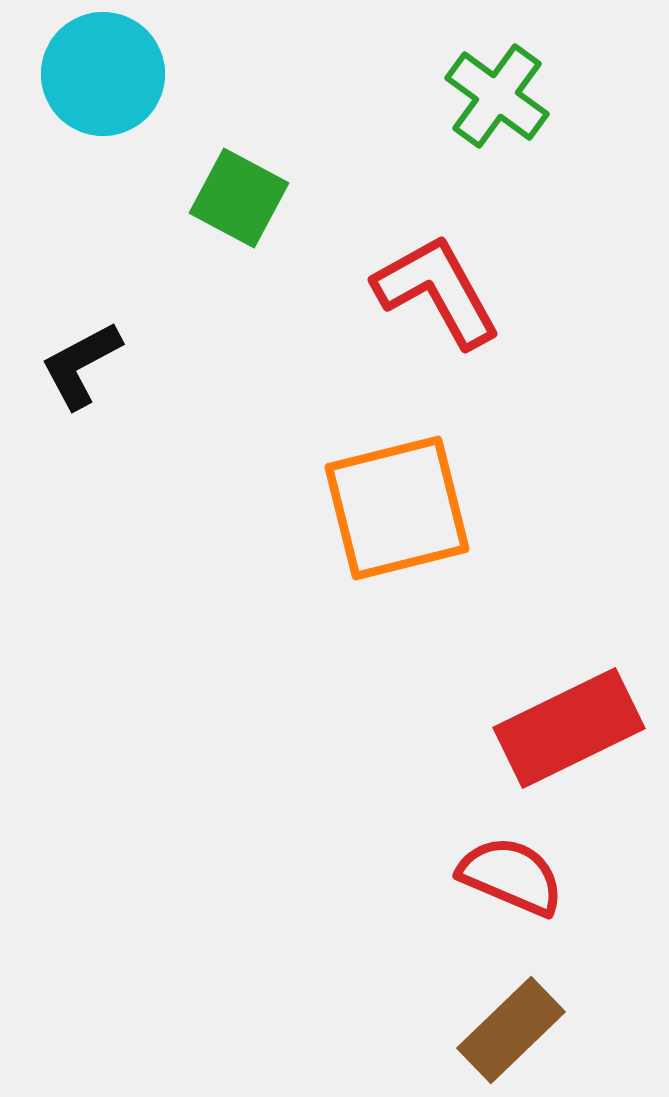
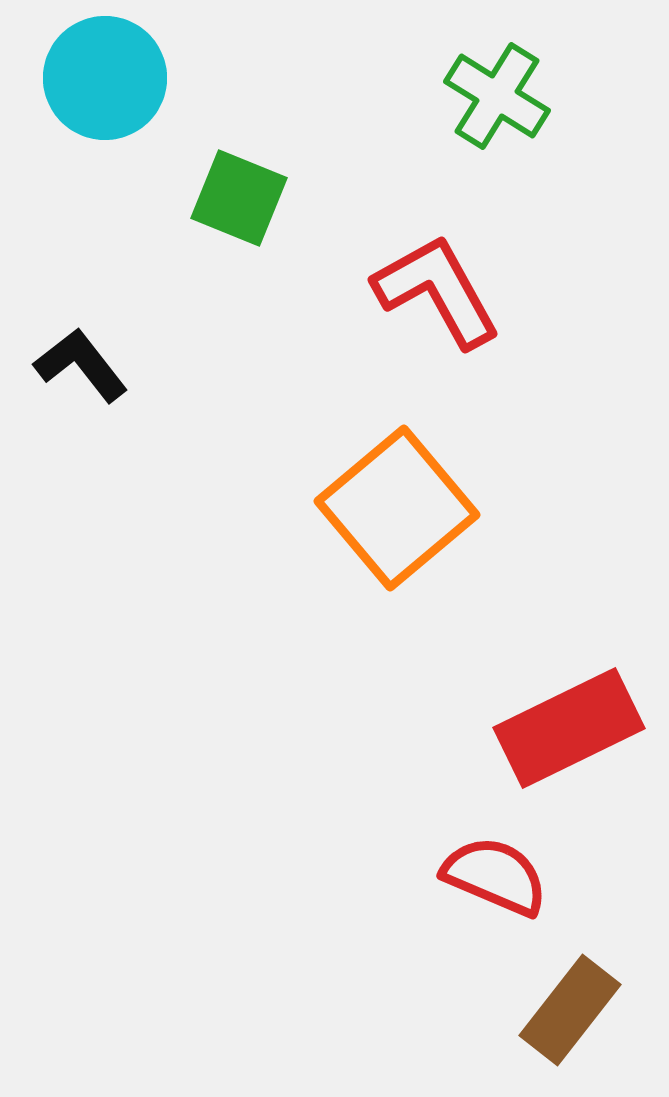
cyan circle: moved 2 px right, 4 px down
green cross: rotated 4 degrees counterclockwise
green square: rotated 6 degrees counterclockwise
black L-shape: rotated 80 degrees clockwise
orange square: rotated 26 degrees counterclockwise
red semicircle: moved 16 px left
brown rectangle: moved 59 px right, 20 px up; rotated 8 degrees counterclockwise
